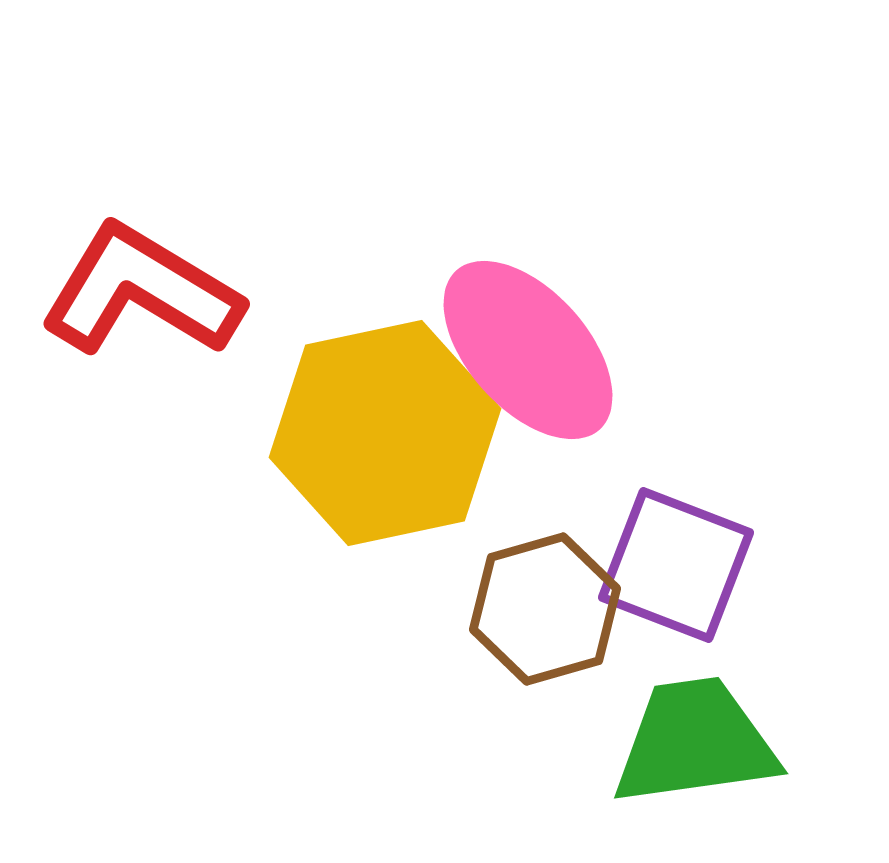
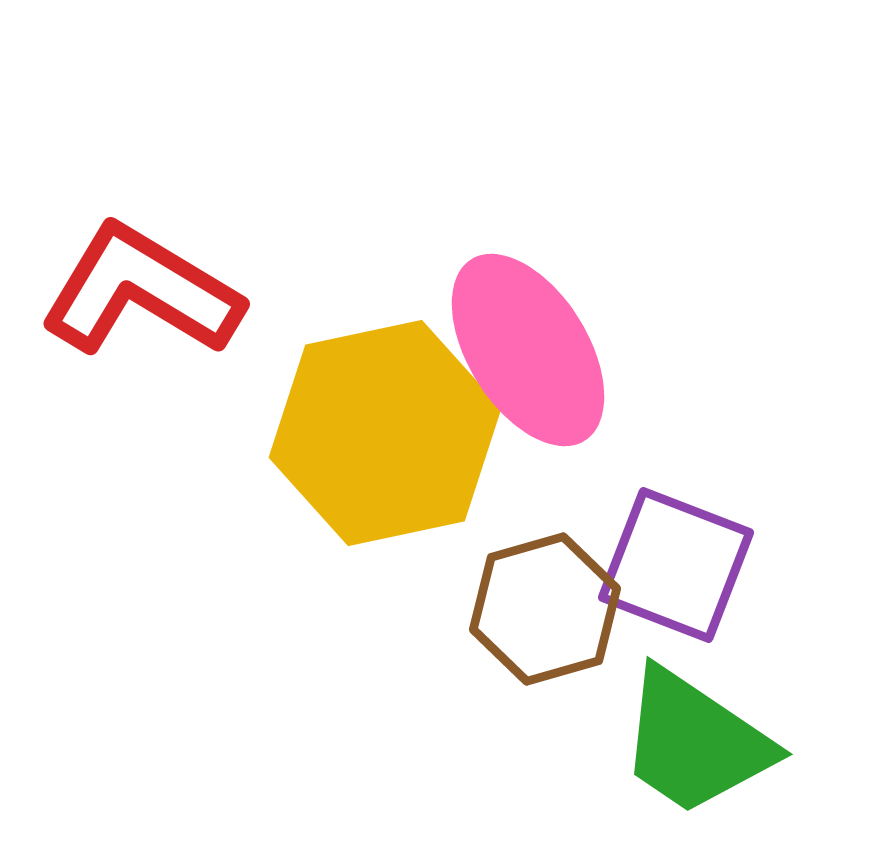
pink ellipse: rotated 10 degrees clockwise
green trapezoid: rotated 138 degrees counterclockwise
